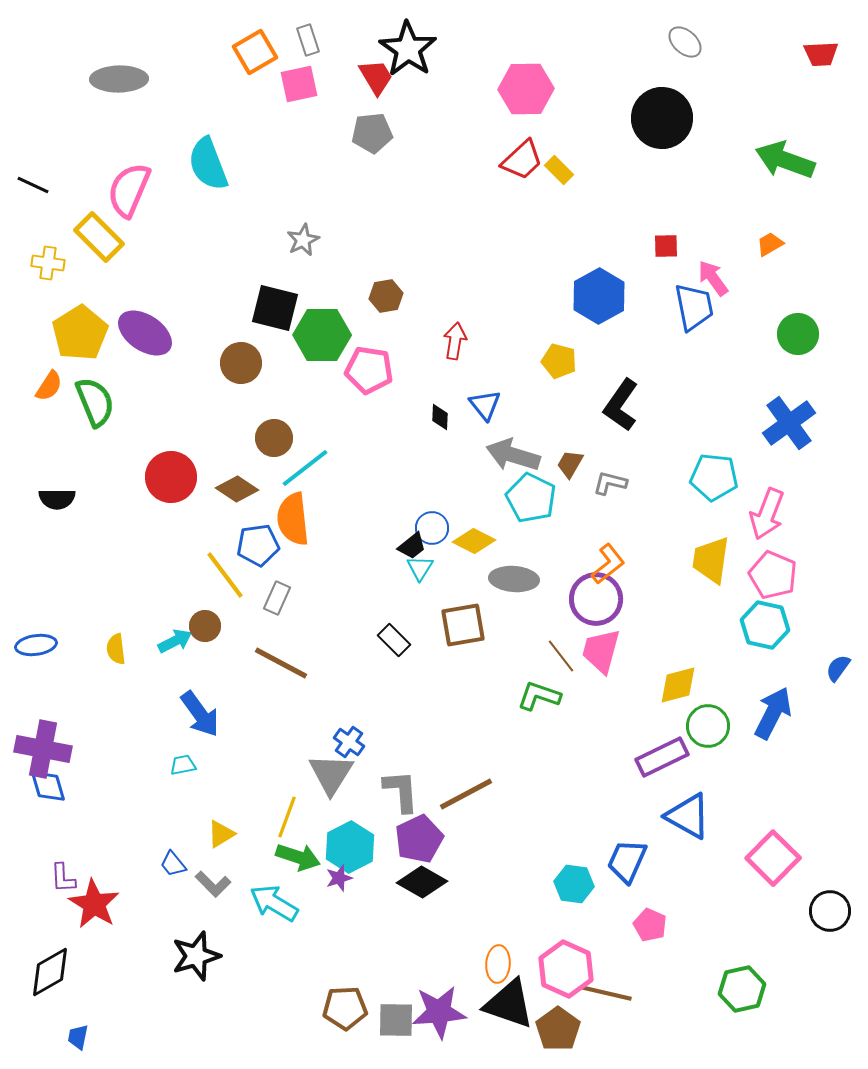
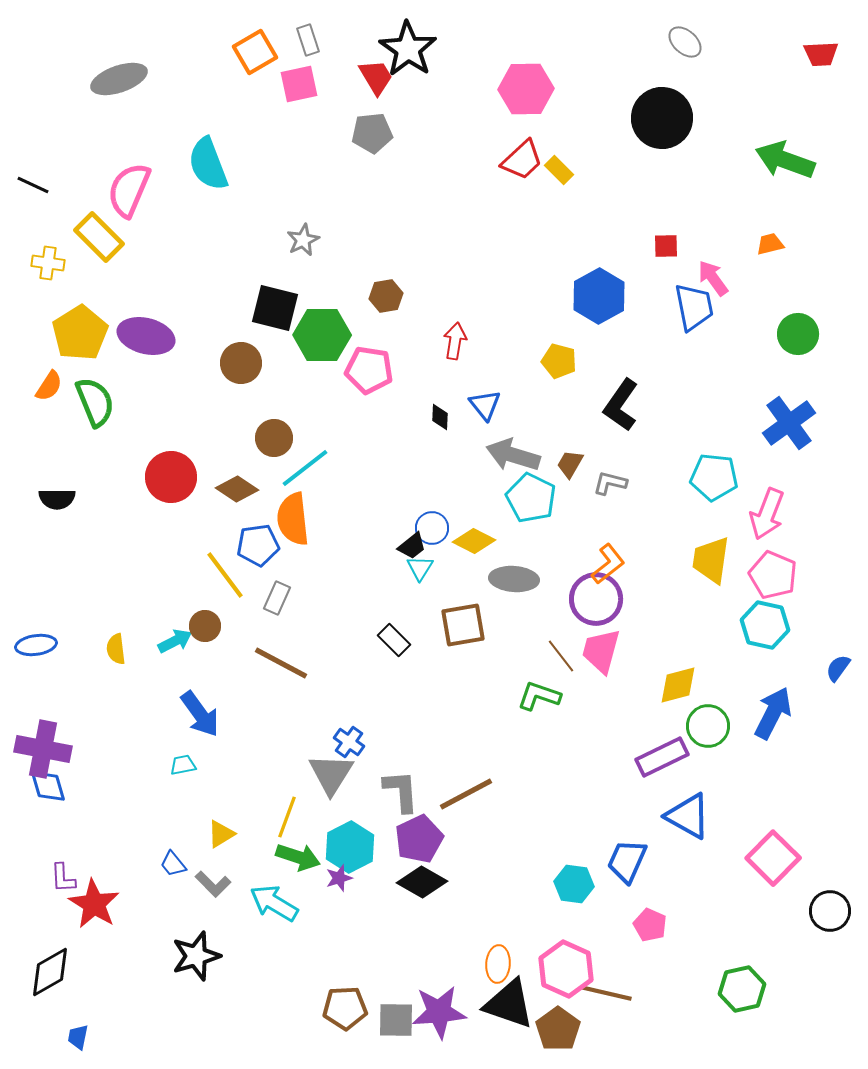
gray ellipse at (119, 79): rotated 18 degrees counterclockwise
orange trapezoid at (770, 244): rotated 16 degrees clockwise
purple ellipse at (145, 333): moved 1 px right, 3 px down; rotated 20 degrees counterclockwise
